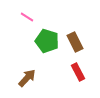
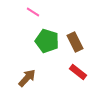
pink line: moved 6 px right, 5 px up
red rectangle: rotated 24 degrees counterclockwise
